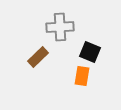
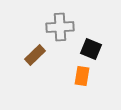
black square: moved 1 px right, 3 px up
brown rectangle: moved 3 px left, 2 px up
